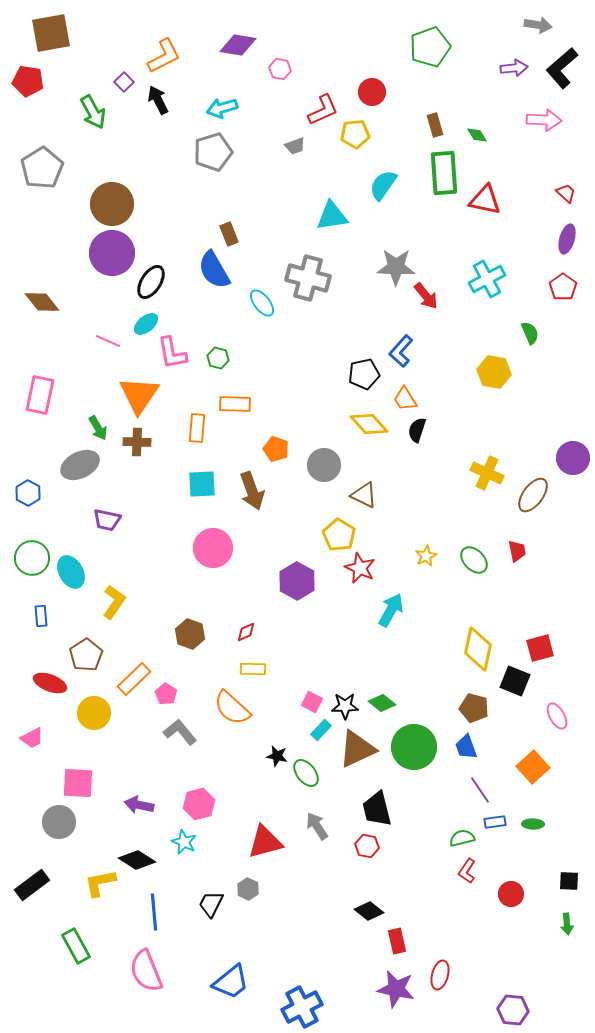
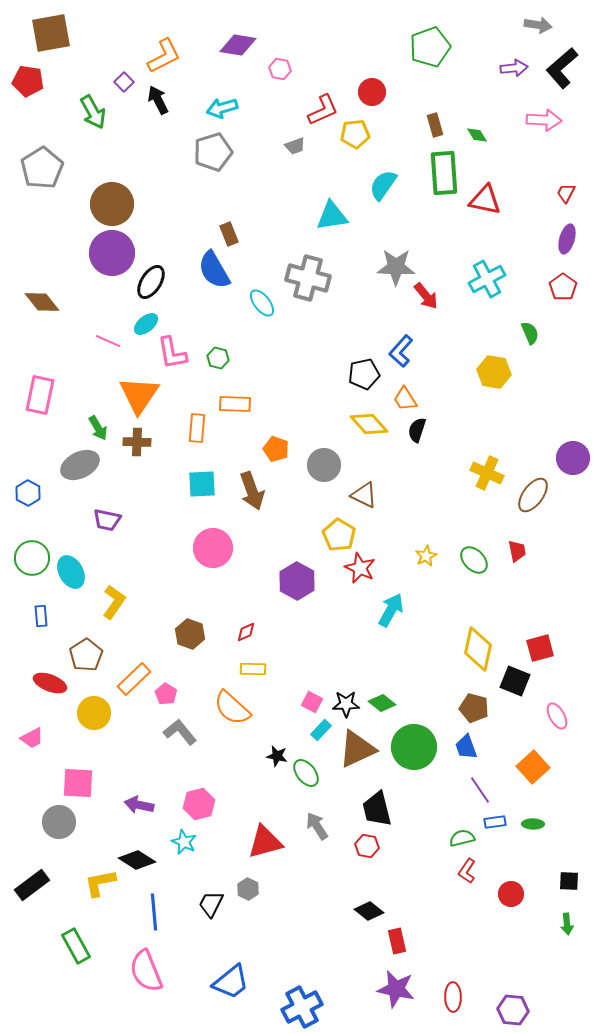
red trapezoid at (566, 193): rotated 105 degrees counterclockwise
black star at (345, 706): moved 1 px right, 2 px up
red ellipse at (440, 975): moved 13 px right, 22 px down; rotated 16 degrees counterclockwise
